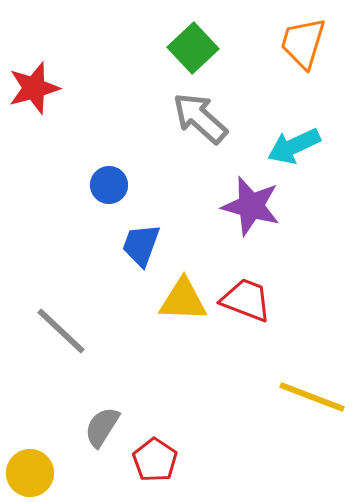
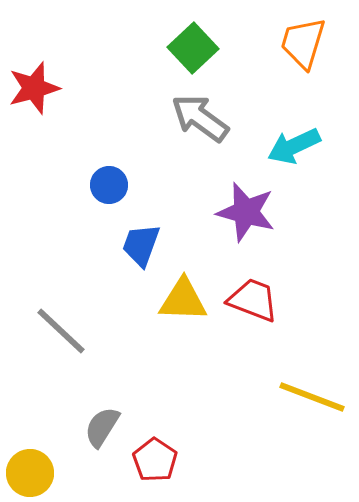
gray arrow: rotated 6 degrees counterclockwise
purple star: moved 5 px left, 6 px down
red trapezoid: moved 7 px right
